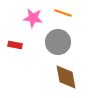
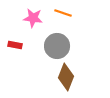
gray circle: moved 1 px left, 4 px down
brown diamond: rotated 32 degrees clockwise
